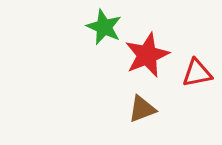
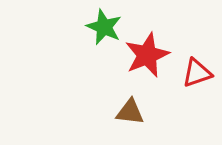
red triangle: rotated 8 degrees counterclockwise
brown triangle: moved 12 px left, 3 px down; rotated 28 degrees clockwise
